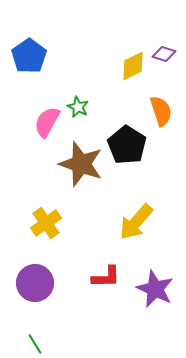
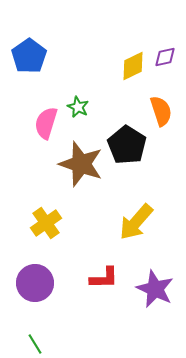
purple diamond: moved 1 px right, 3 px down; rotated 30 degrees counterclockwise
pink semicircle: moved 1 px left, 1 px down; rotated 12 degrees counterclockwise
red L-shape: moved 2 px left, 1 px down
